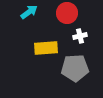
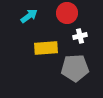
cyan arrow: moved 4 px down
